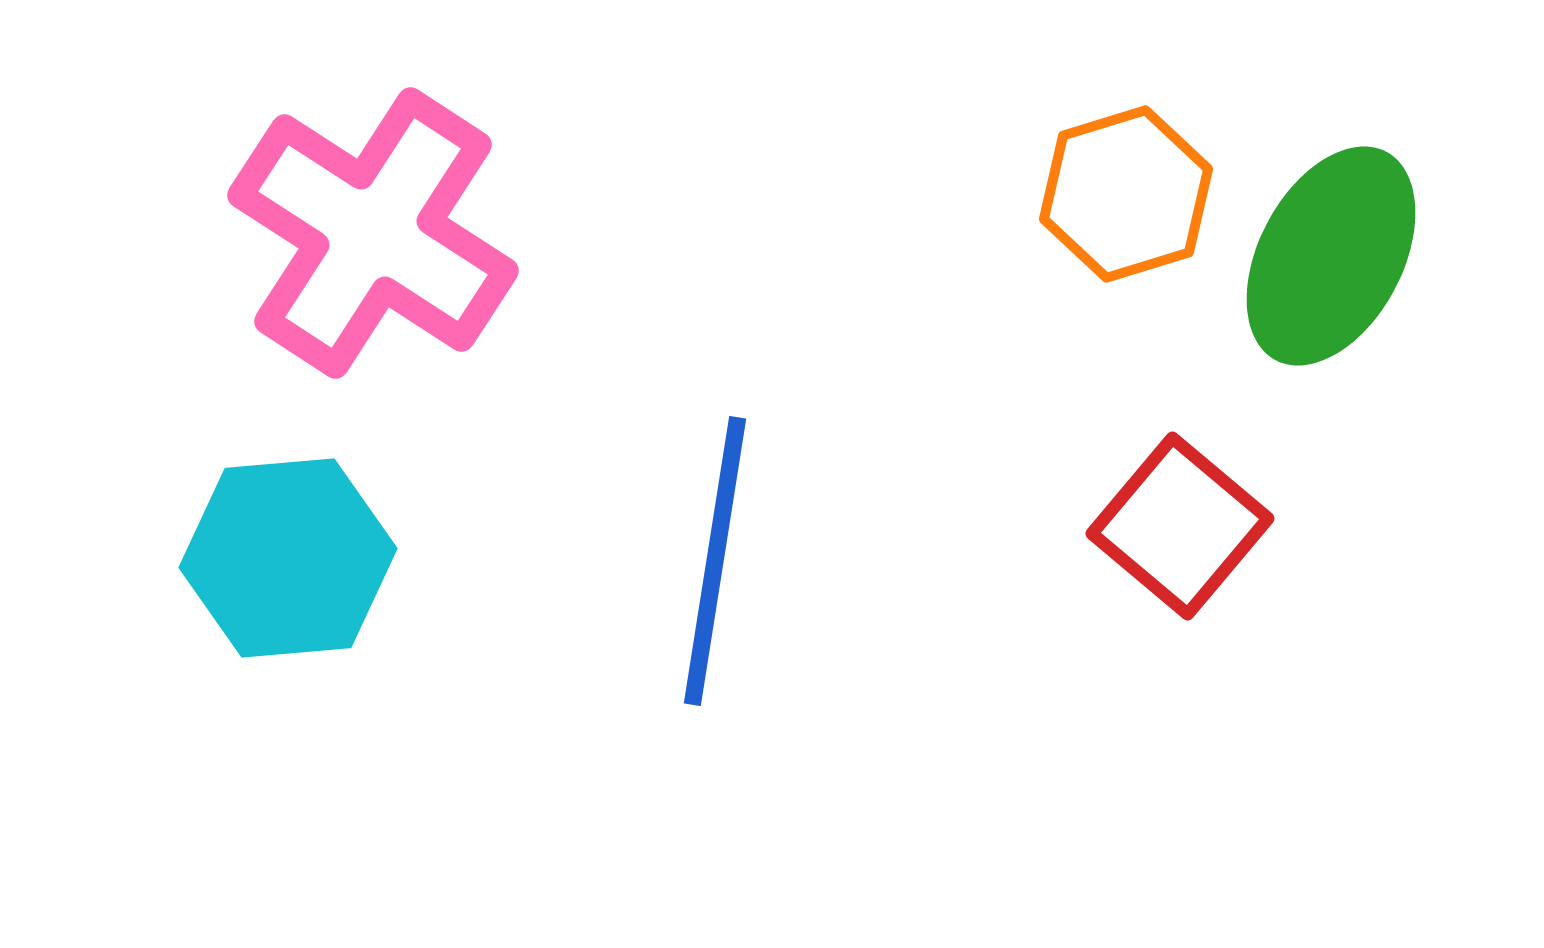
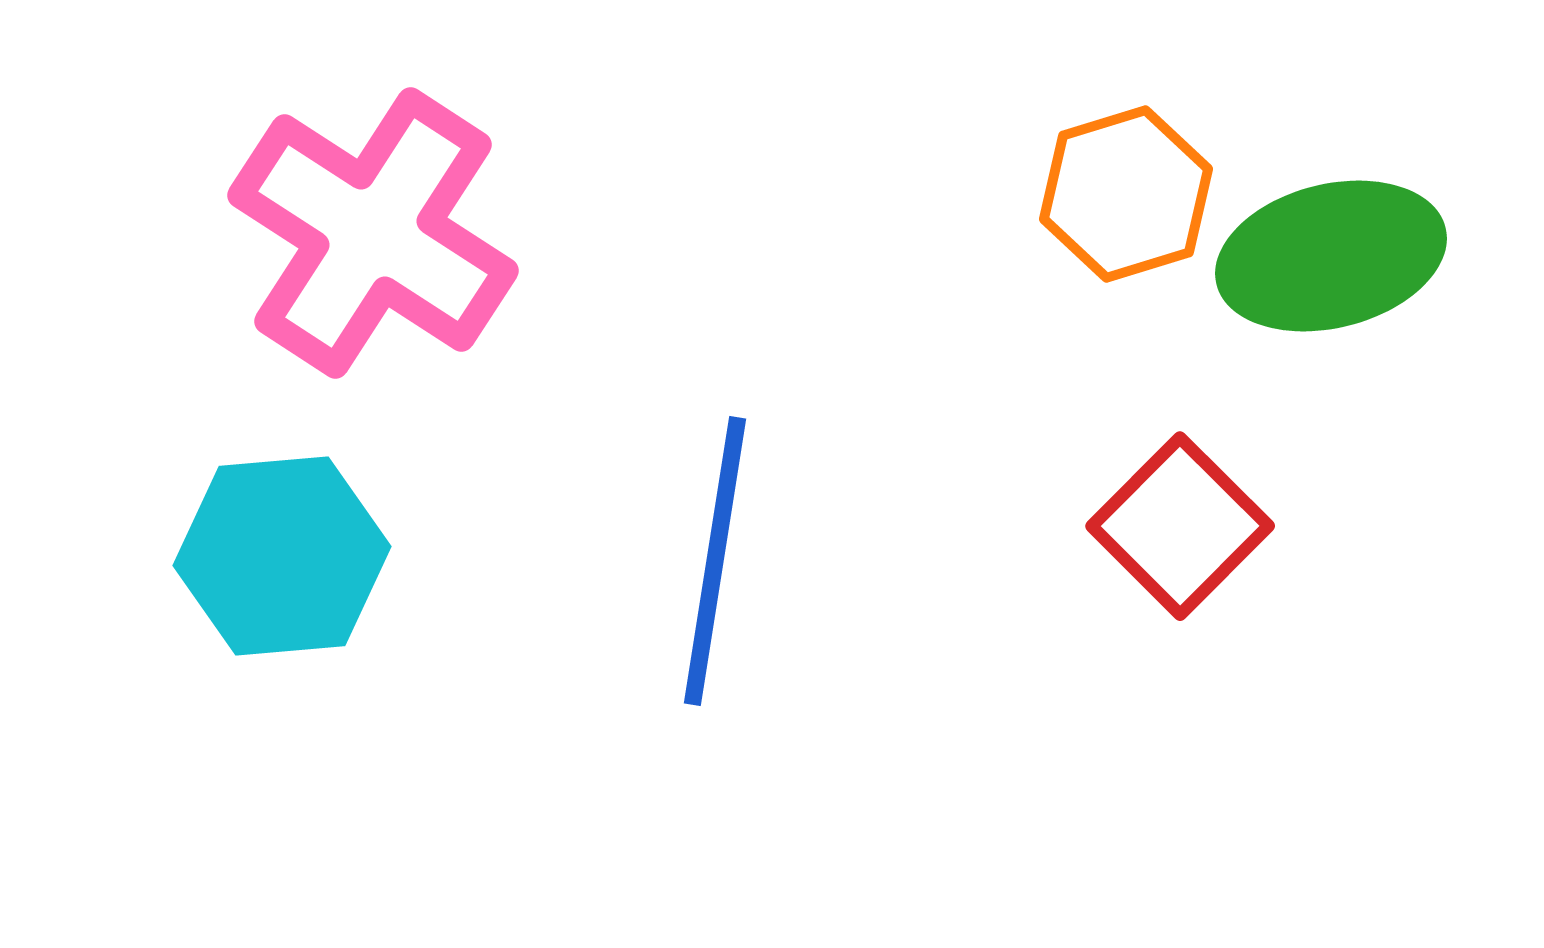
green ellipse: rotated 48 degrees clockwise
red square: rotated 5 degrees clockwise
cyan hexagon: moved 6 px left, 2 px up
